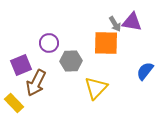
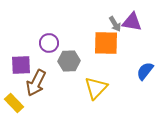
gray hexagon: moved 2 px left
purple square: rotated 20 degrees clockwise
